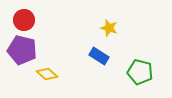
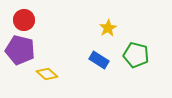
yellow star: moved 1 px left; rotated 24 degrees clockwise
purple pentagon: moved 2 px left
blue rectangle: moved 4 px down
green pentagon: moved 4 px left, 17 px up
